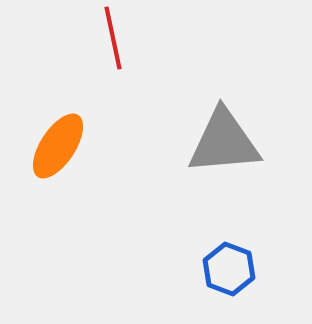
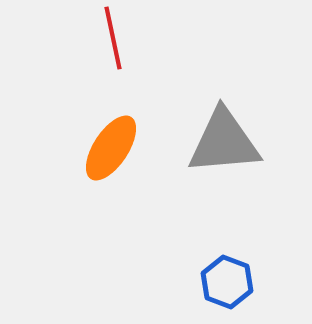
orange ellipse: moved 53 px right, 2 px down
blue hexagon: moved 2 px left, 13 px down
